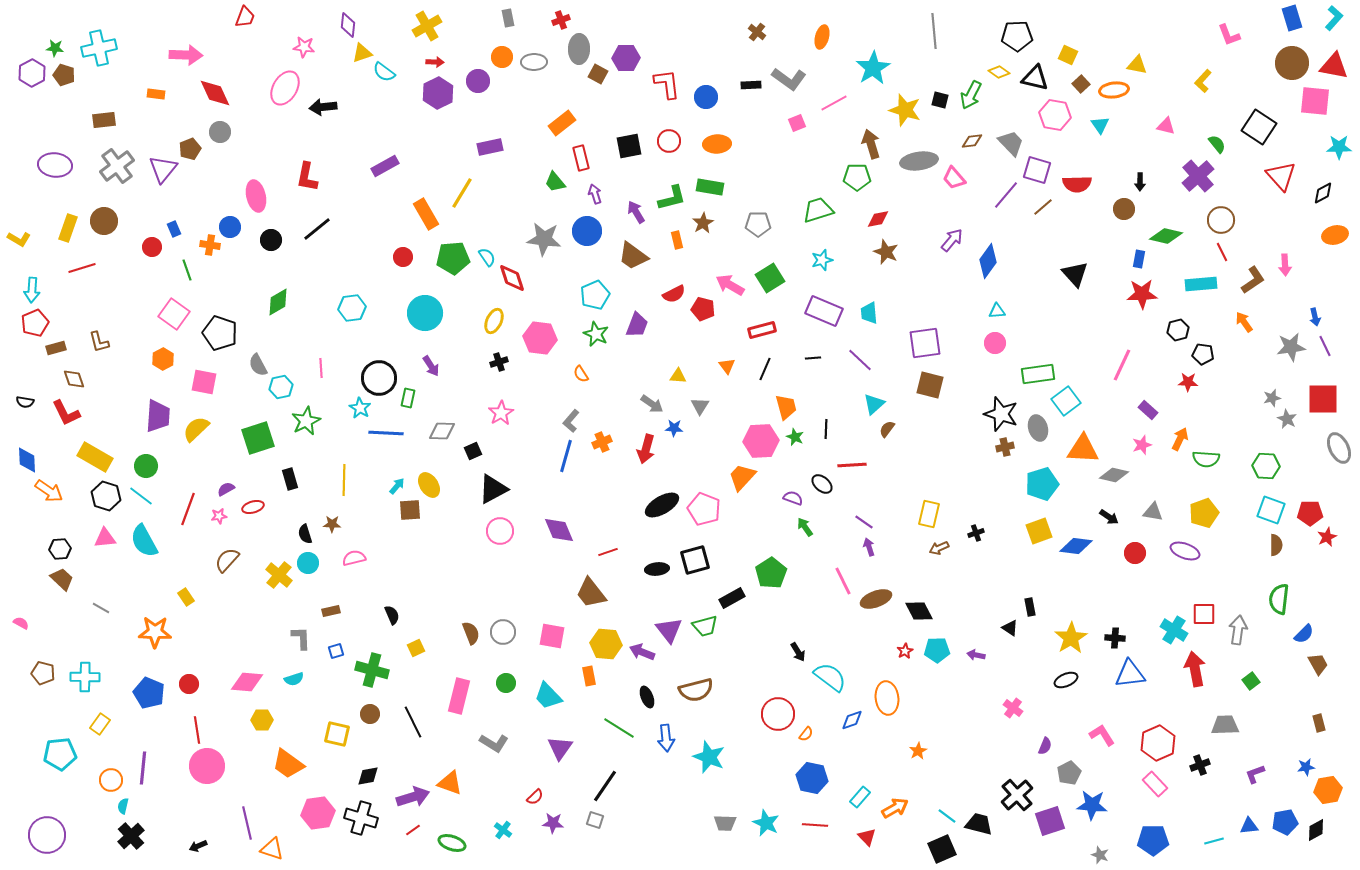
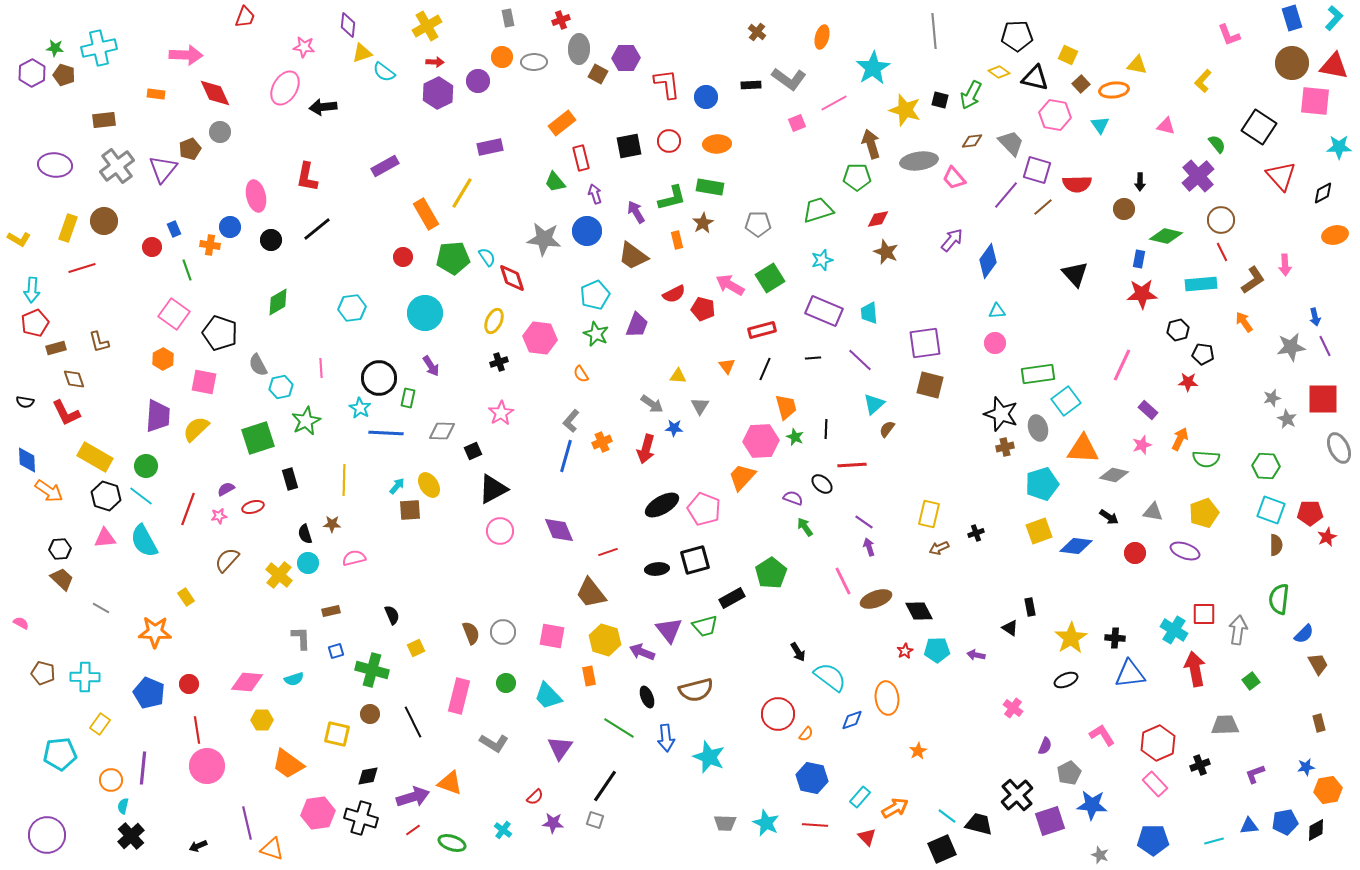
yellow hexagon at (606, 644): moved 1 px left, 4 px up; rotated 12 degrees clockwise
